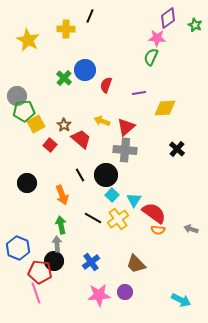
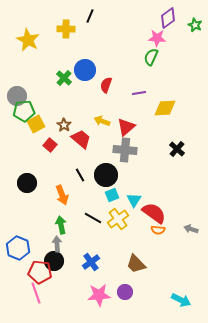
cyan square at (112, 195): rotated 24 degrees clockwise
